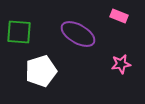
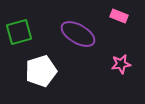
green square: rotated 20 degrees counterclockwise
